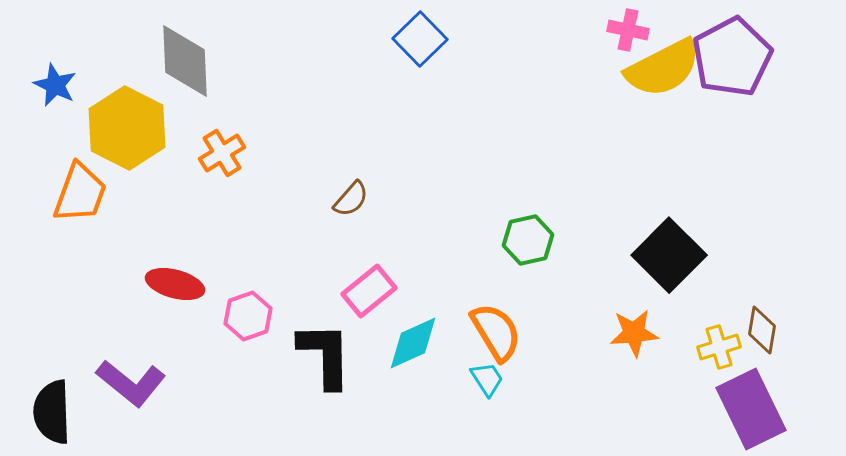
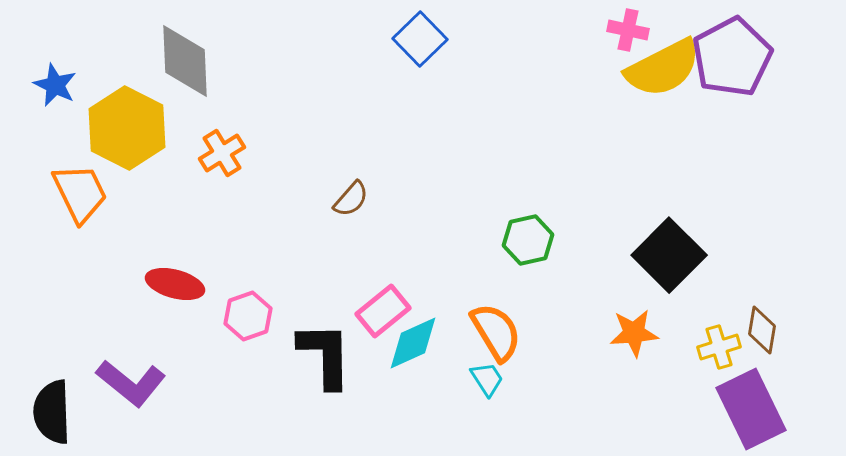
orange trapezoid: rotated 46 degrees counterclockwise
pink rectangle: moved 14 px right, 20 px down
